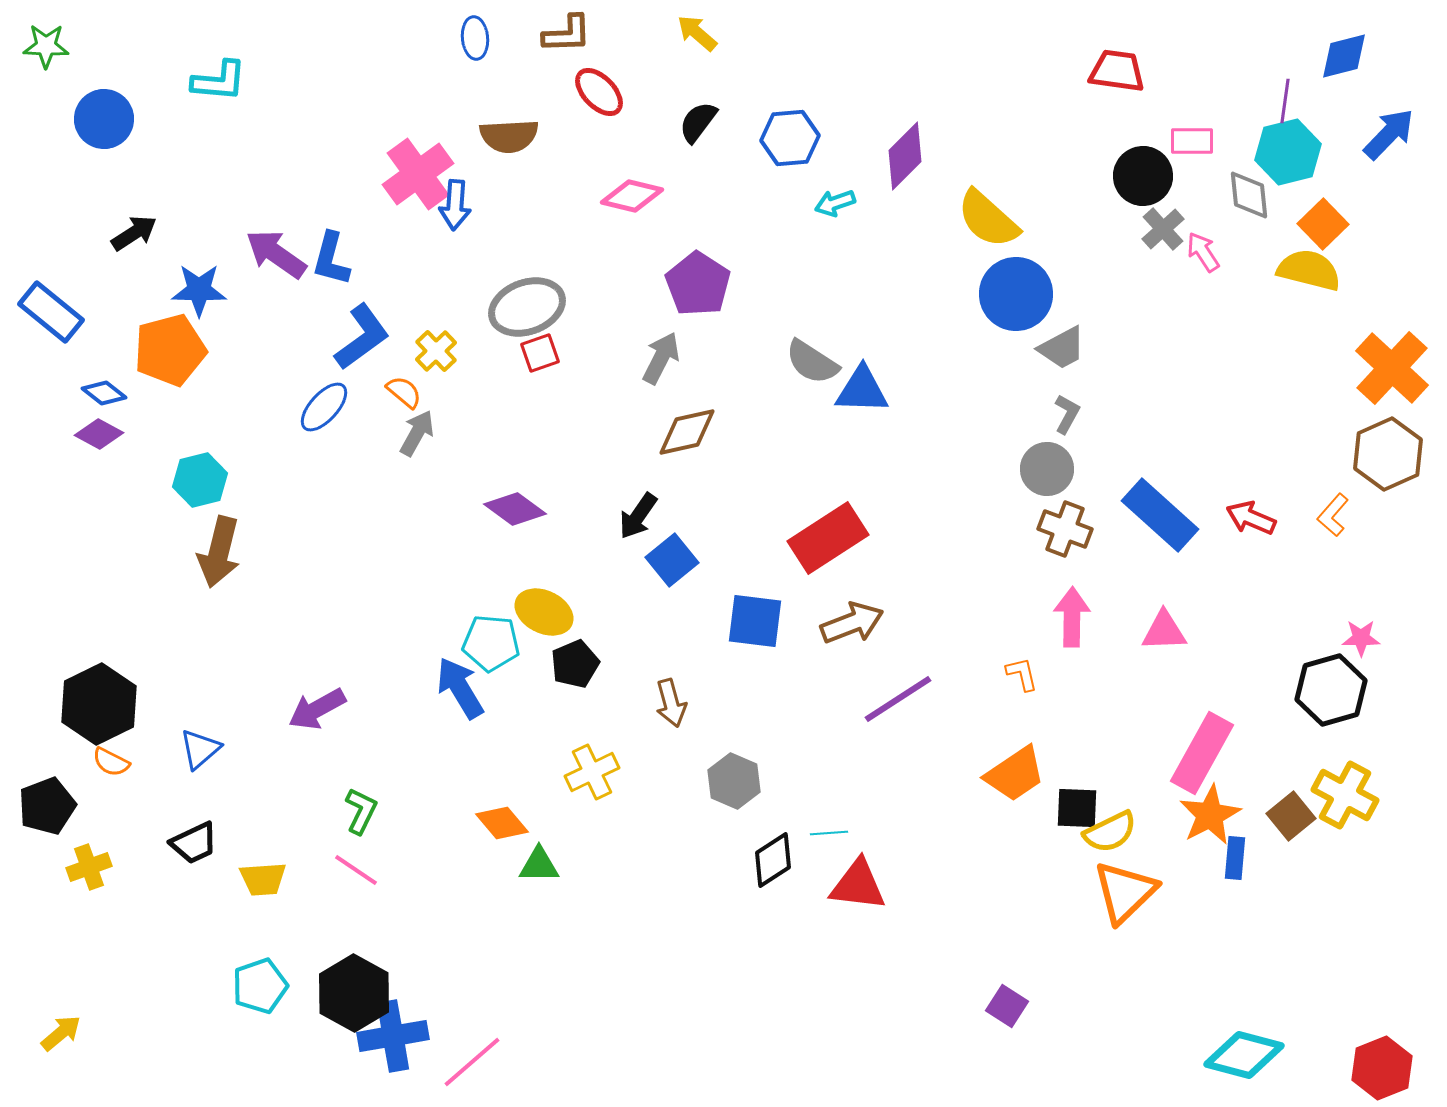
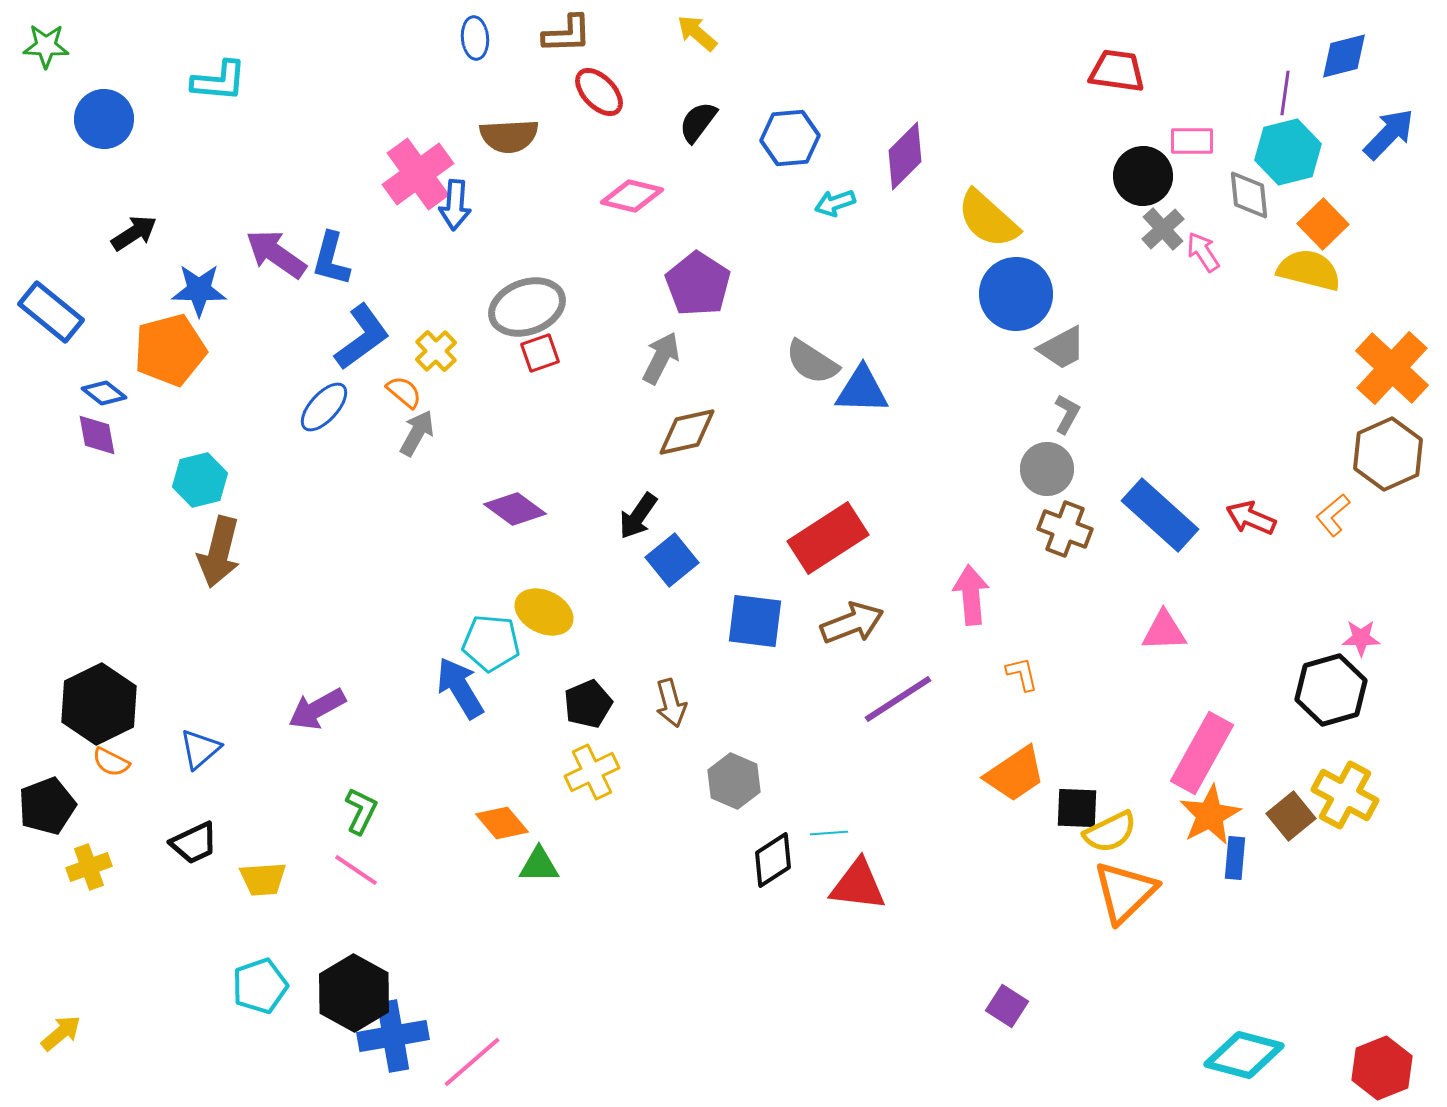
purple line at (1285, 101): moved 8 px up
purple diamond at (99, 434): moved 2 px left, 1 px down; rotated 51 degrees clockwise
orange L-shape at (1333, 515): rotated 9 degrees clockwise
pink arrow at (1072, 617): moved 101 px left, 22 px up; rotated 6 degrees counterclockwise
black pentagon at (575, 664): moved 13 px right, 40 px down
